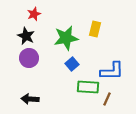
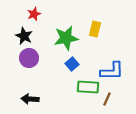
black star: moved 2 px left
